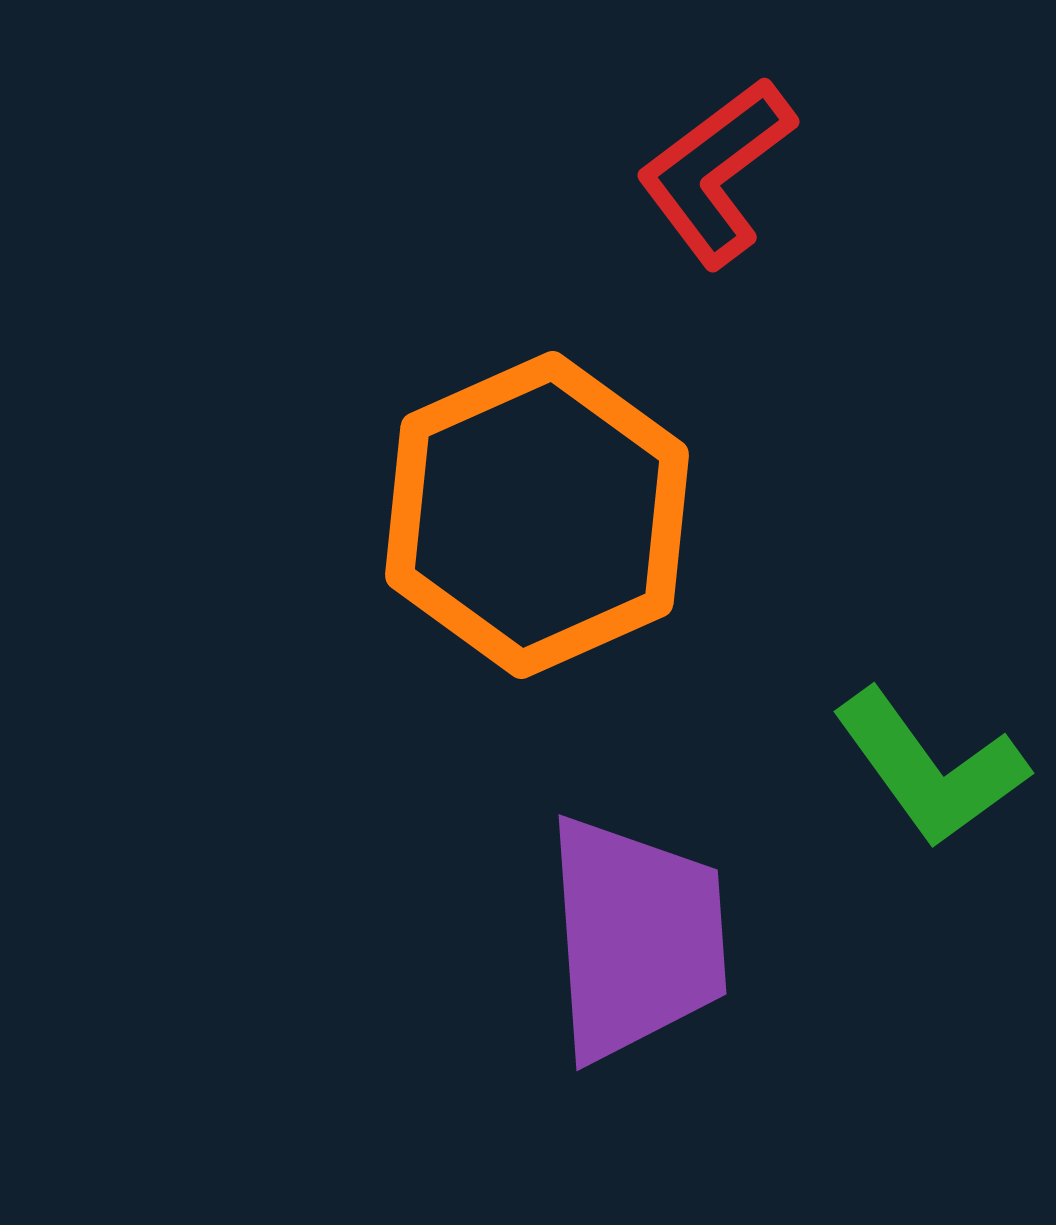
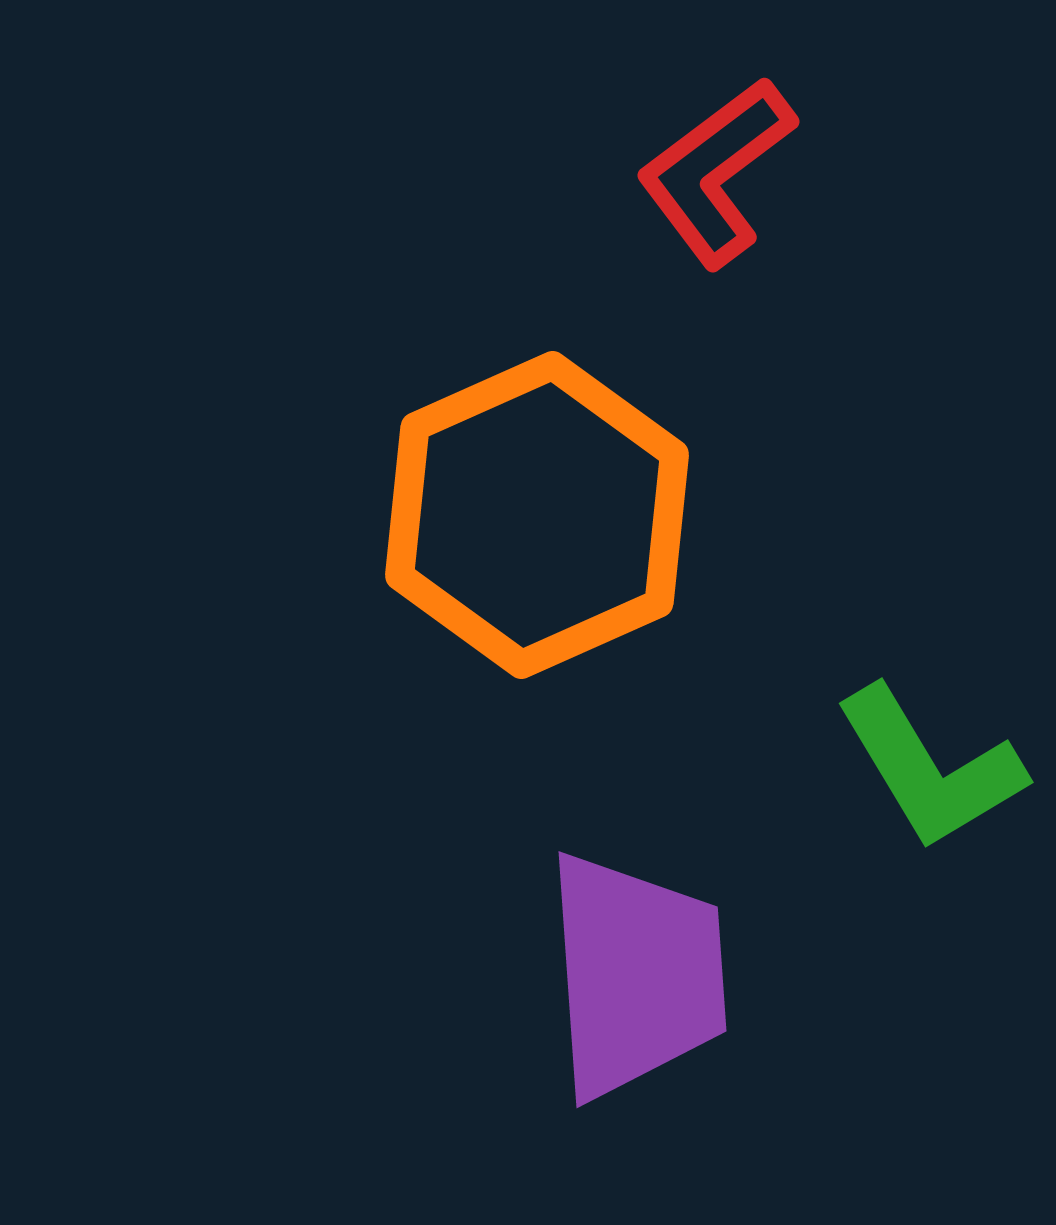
green L-shape: rotated 5 degrees clockwise
purple trapezoid: moved 37 px down
